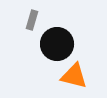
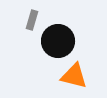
black circle: moved 1 px right, 3 px up
